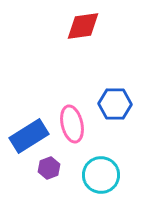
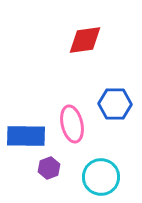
red diamond: moved 2 px right, 14 px down
blue rectangle: moved 3 px left; rotated 33 degrees clockwise
cyan circle: moved 2 px down
